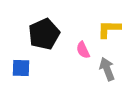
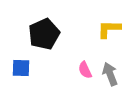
pink semicircle: moved 2 px right, 20 px down
gray arrow: moved 3 px right, 5 px down
